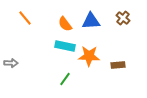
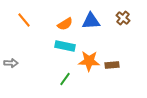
orange line: moved 1 px left, 2 px down
orange semicircle: rotated 84 degrees counterclockwise
orange star: moved 5 px down
brown rectangle: moved 6 px left
